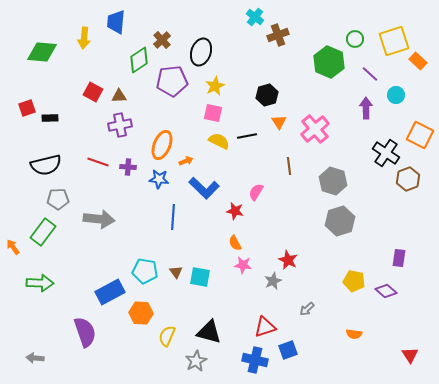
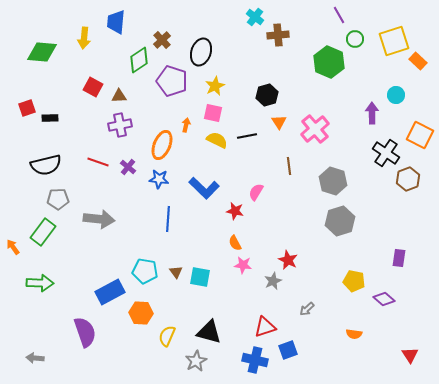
brown cross at (278, 35): rotated 15 degrees clockwise
purple line at (370, 74): moved 31 px left, 59 px up; rotated 18 degrees clockwise
purple pentagon at (172, 81): rotated 24 degrees clockwise
red square at (93, 92): moved 5 px up
purple arrow at (366, 108): moved 6 px right, 5 px down
yellow semicircle at (219, 141): moved 2 px left, 1 px up
orange arrow at (186, 161): moved 36 px up; rotated 56 degrees counterclockwise
purple cross at (128, 167): rotated 35 degrees clockwise
blue line at (173, 217): moved 5 px left, 2 px down
purple diamond at (386, 291): moved 2 px left, 8 px down
